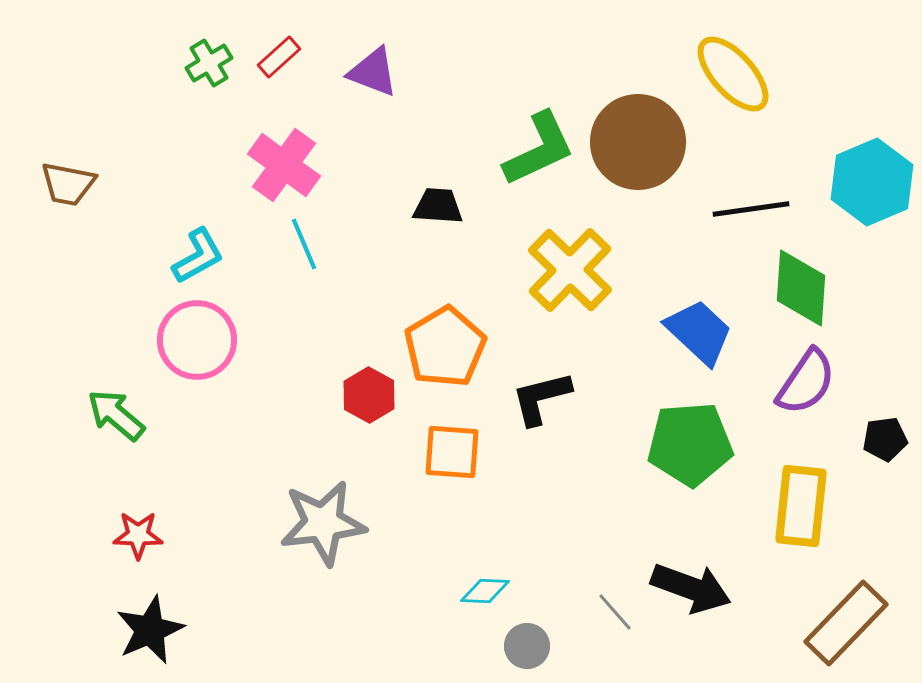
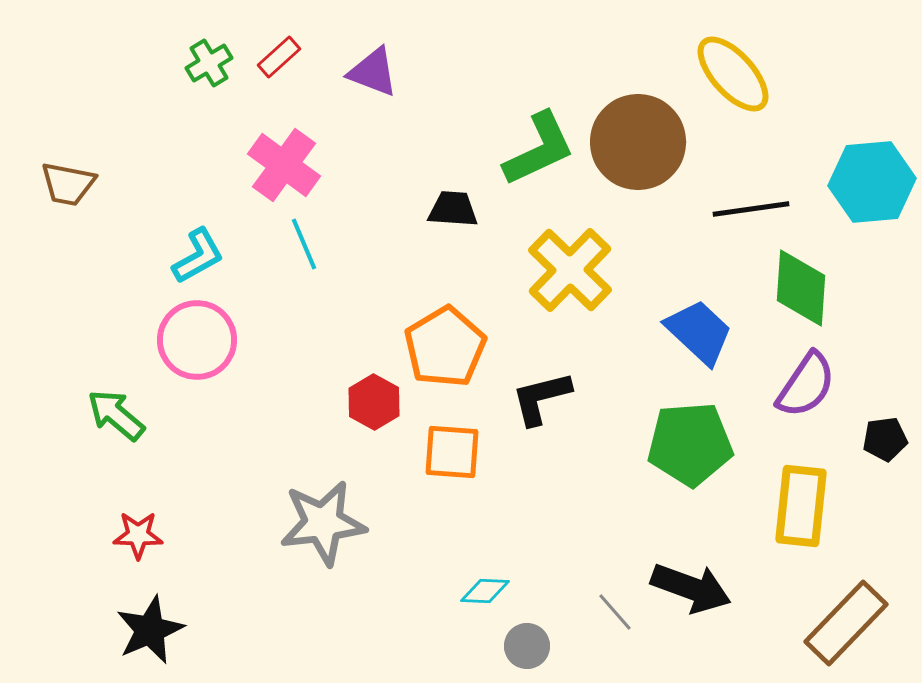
cyan hexagon: rotated 18 degrees clockwise
black trapezoid: moved 15 px right, 3 px down
purple semicircle: moved 3 px down
red hexagon: moved 5 px right, 7 px down
